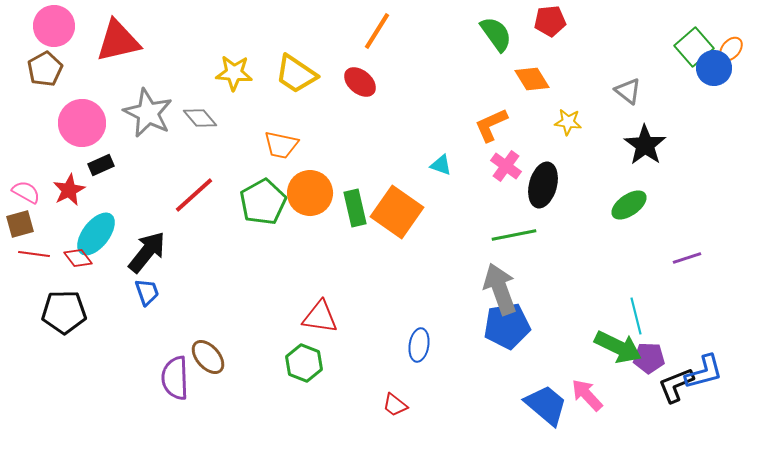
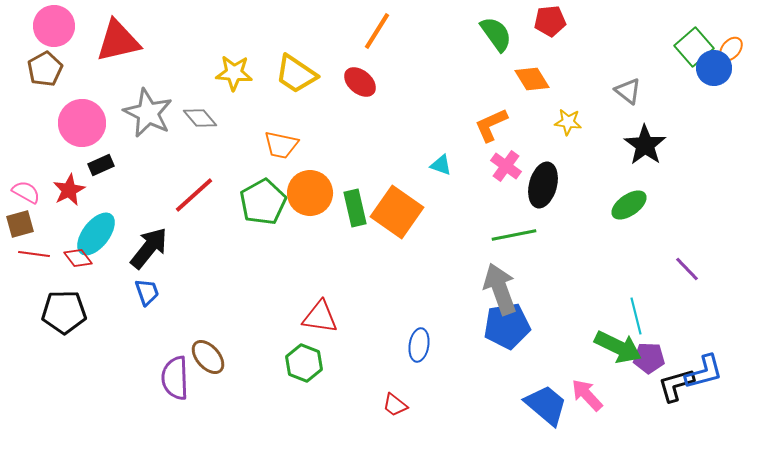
black arrow at (147, 252): moved 2 px right, 4 px up
purple line at (687, 258): moved 11 px down; rotated 64 degrees clockwise
black L-shape at (676, 385): rotated 6 degrees clockwise
